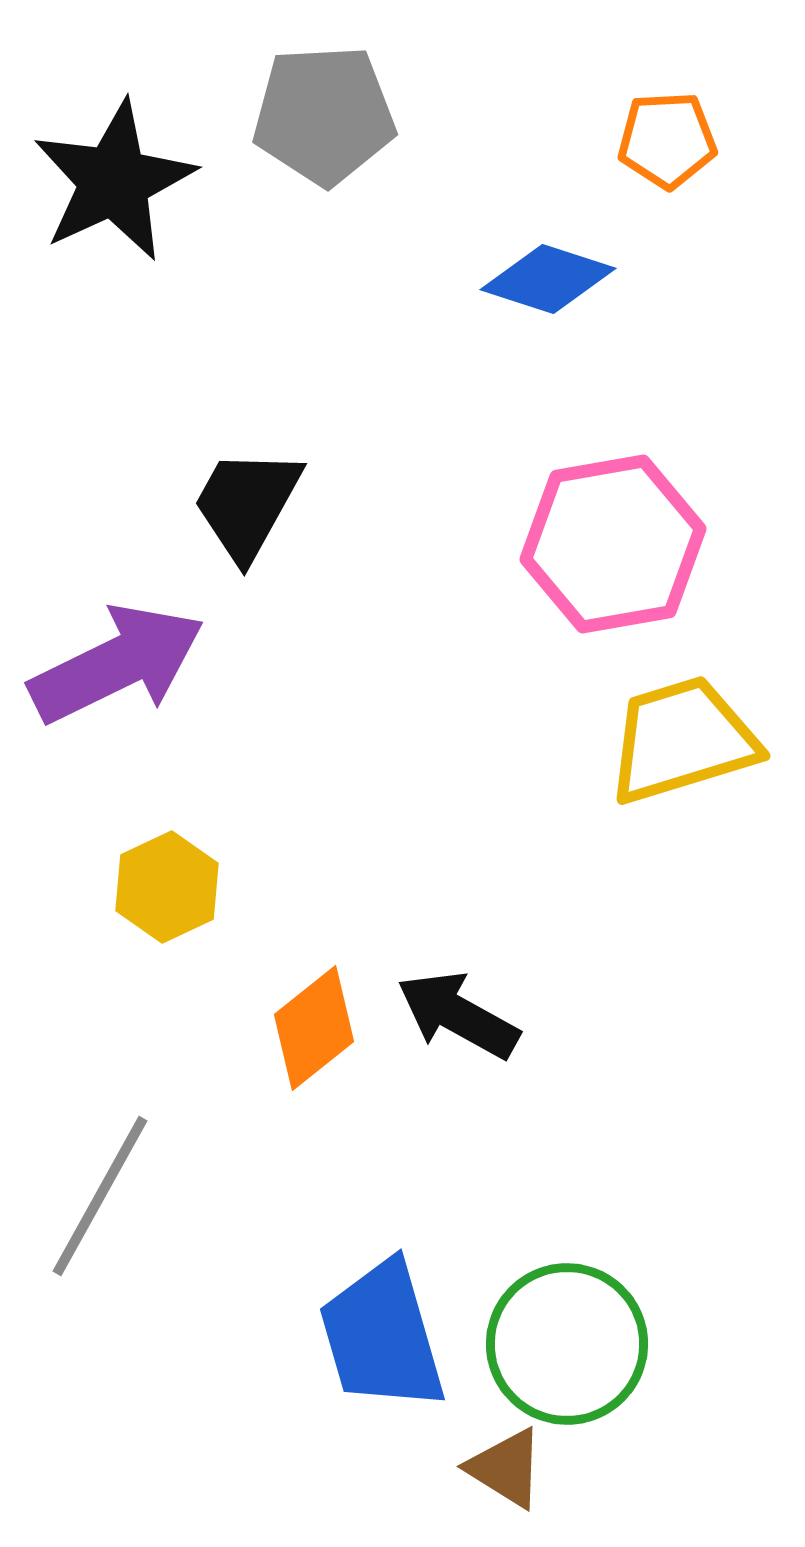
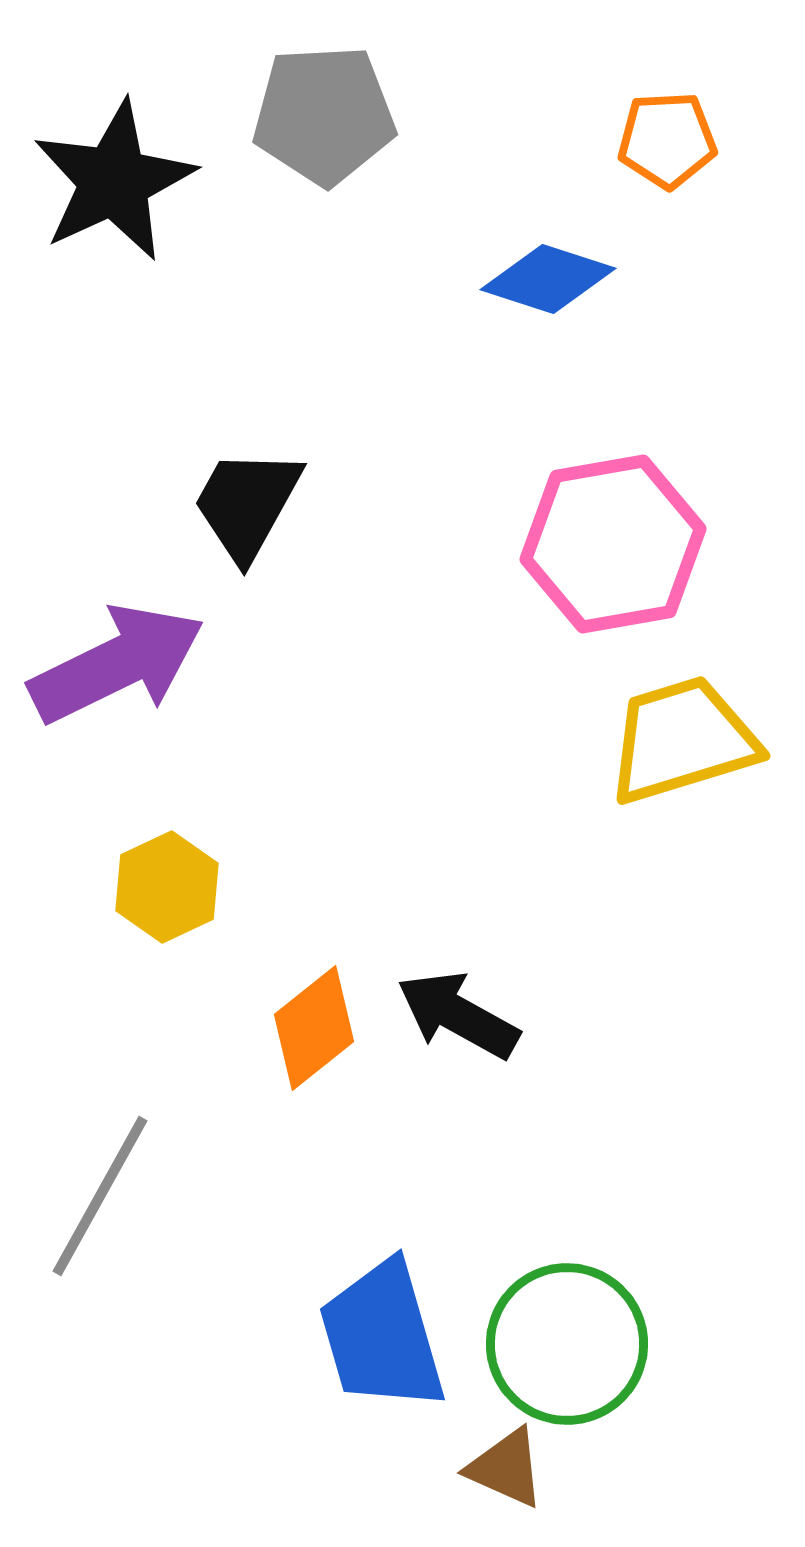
brown triangle: rotated 8 degrees counterclockwise
